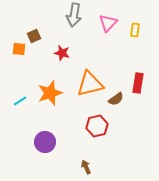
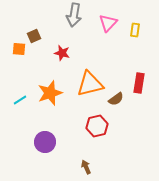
red rectangle: moved 1 px right
cyan line: moved 1 px up
